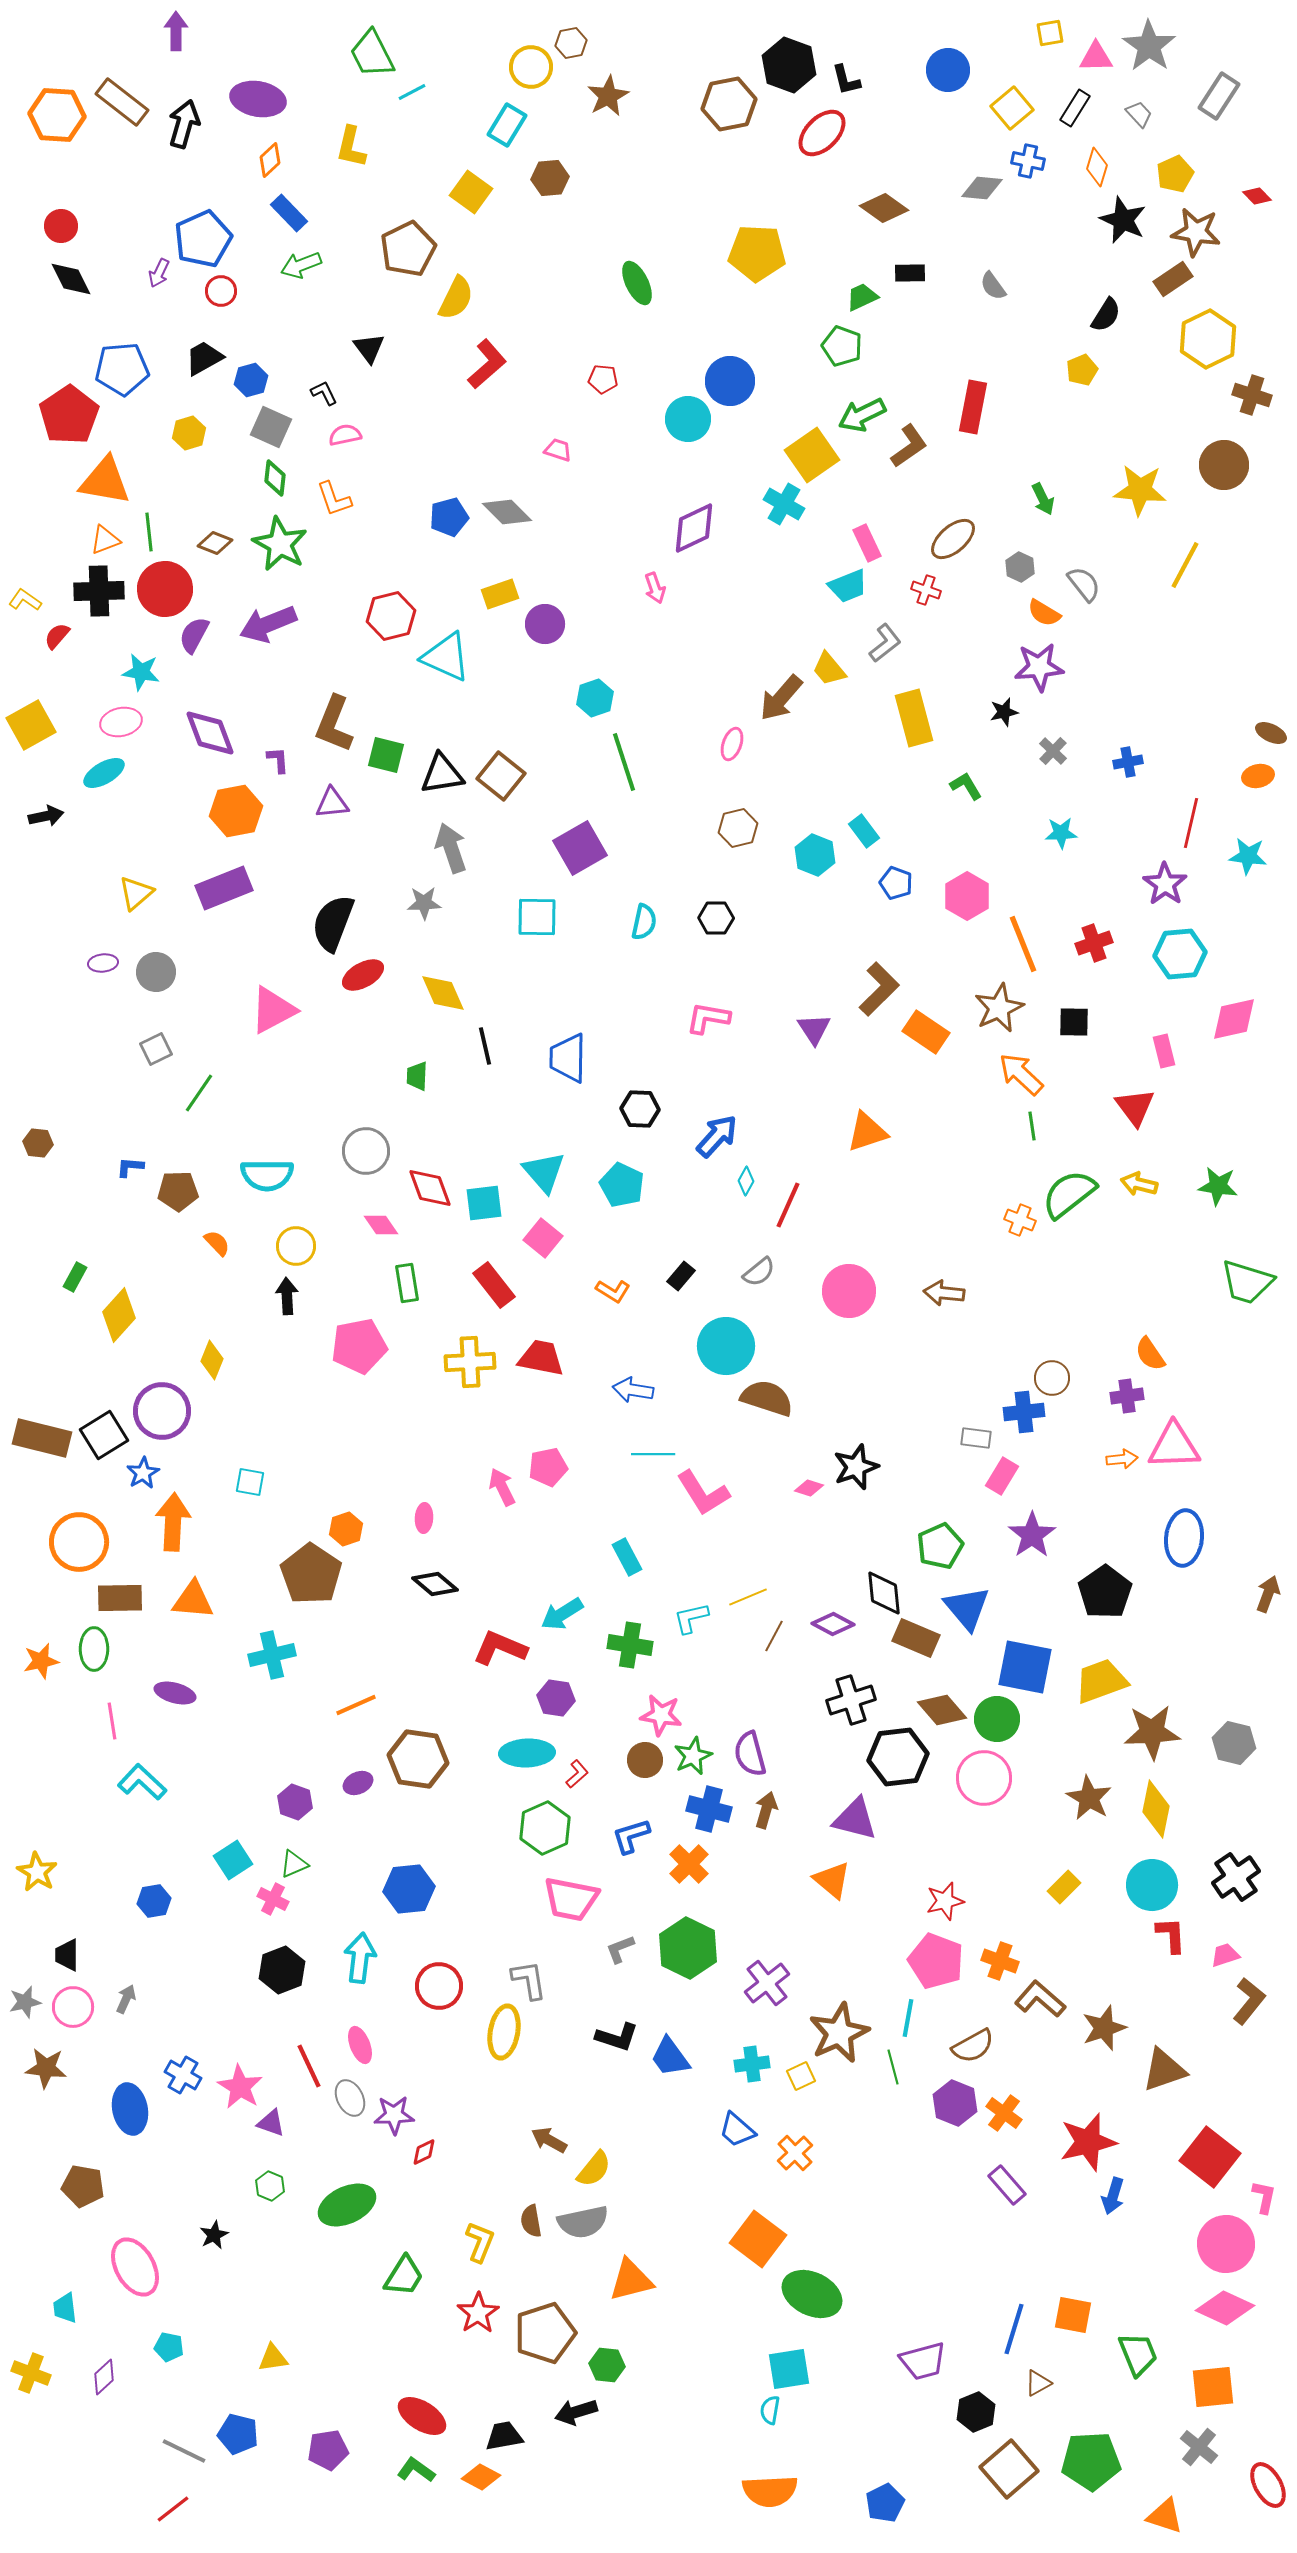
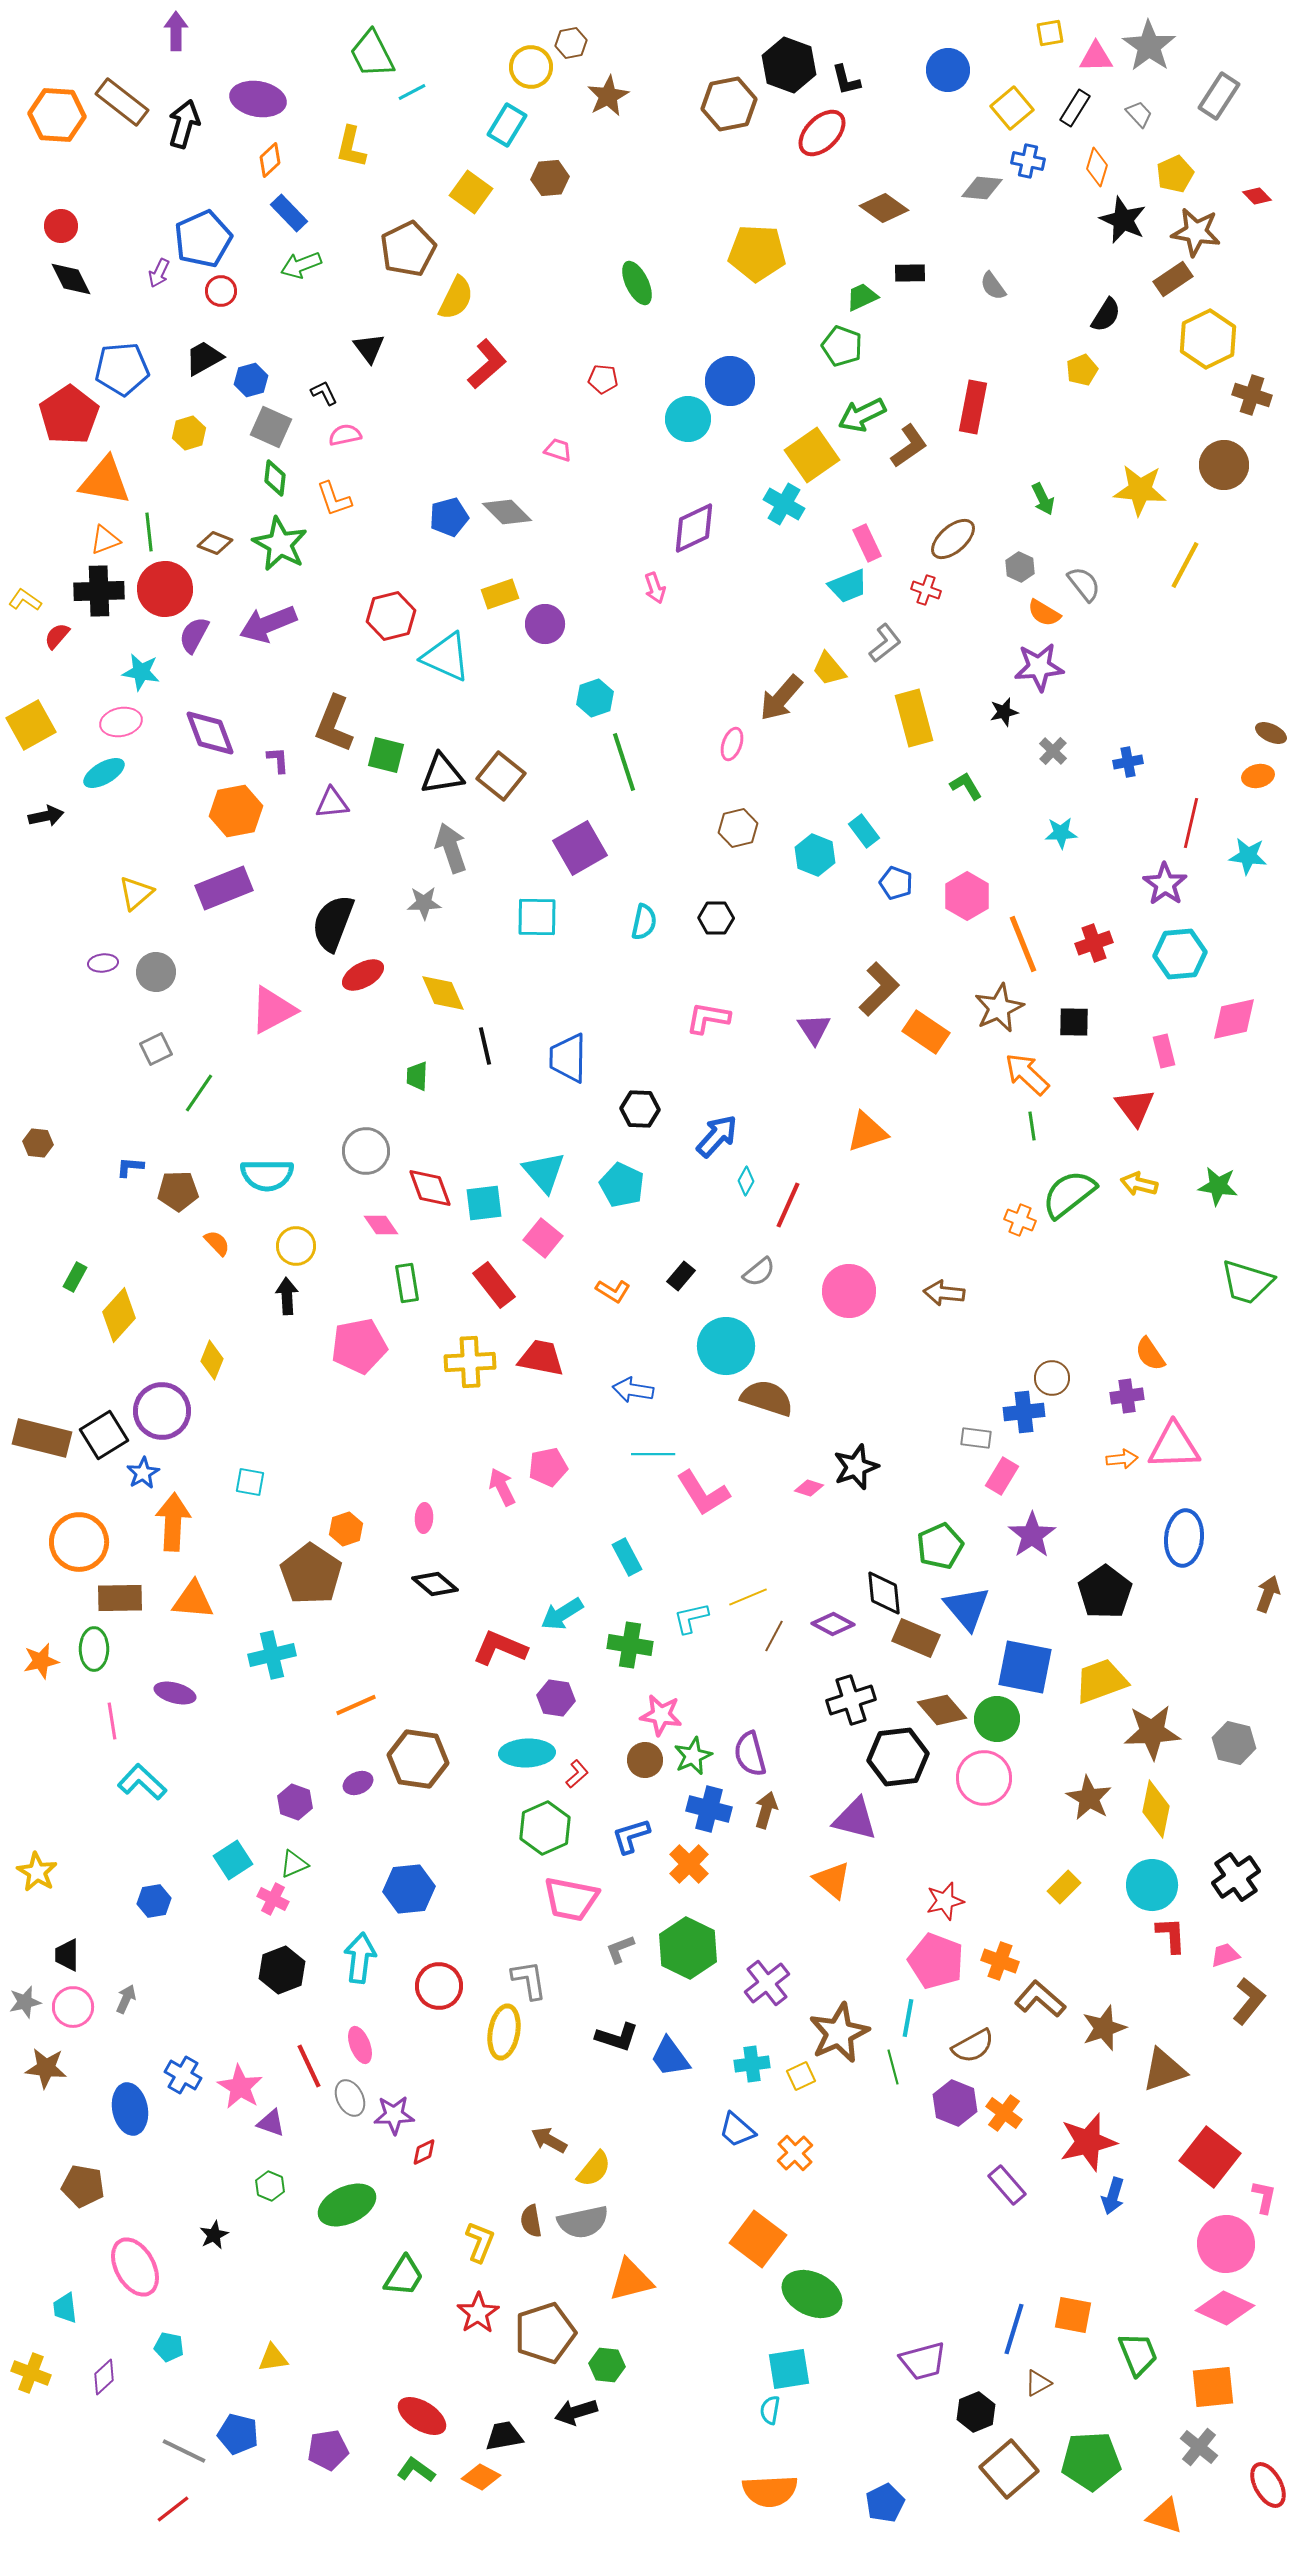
orange arrow at (1021, 1074): moved 6 px right
